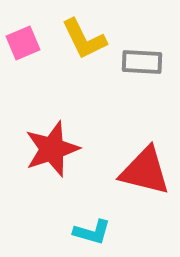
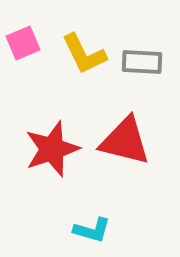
yellow L-shape: moved 15 px down
red triangle: moved 20 px left, 30 px up
cyan L-shape: moved 2 px up
